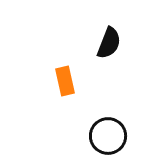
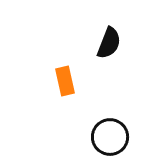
black circle: moved 2 px right, 1 px down
